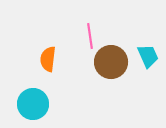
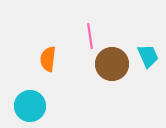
brown circle: moved 1 px right, 2 px down
cyan circle: moved 3 px left, 2 px down
